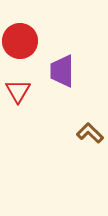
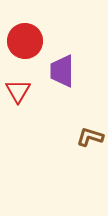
red circle: moved 5 px right
brown L-shape: moved 4 px down; rotated 28 degrees counterclockwise
